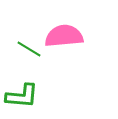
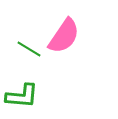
pink semicircle: rotated 129 degrees clockwise
